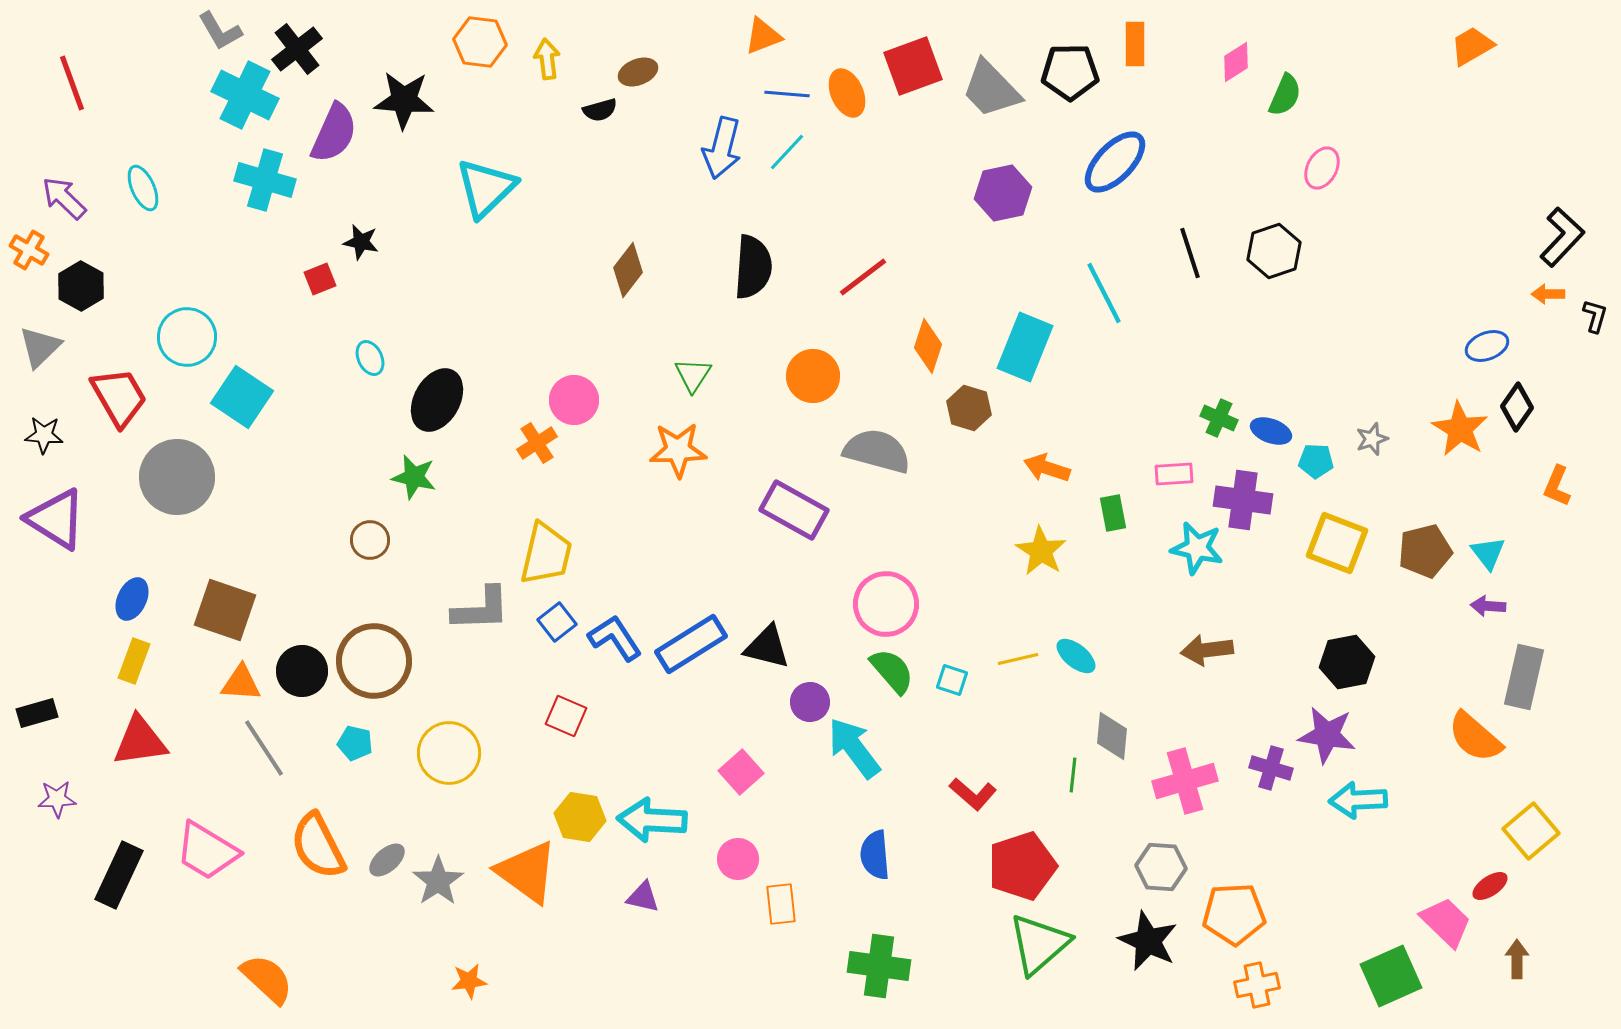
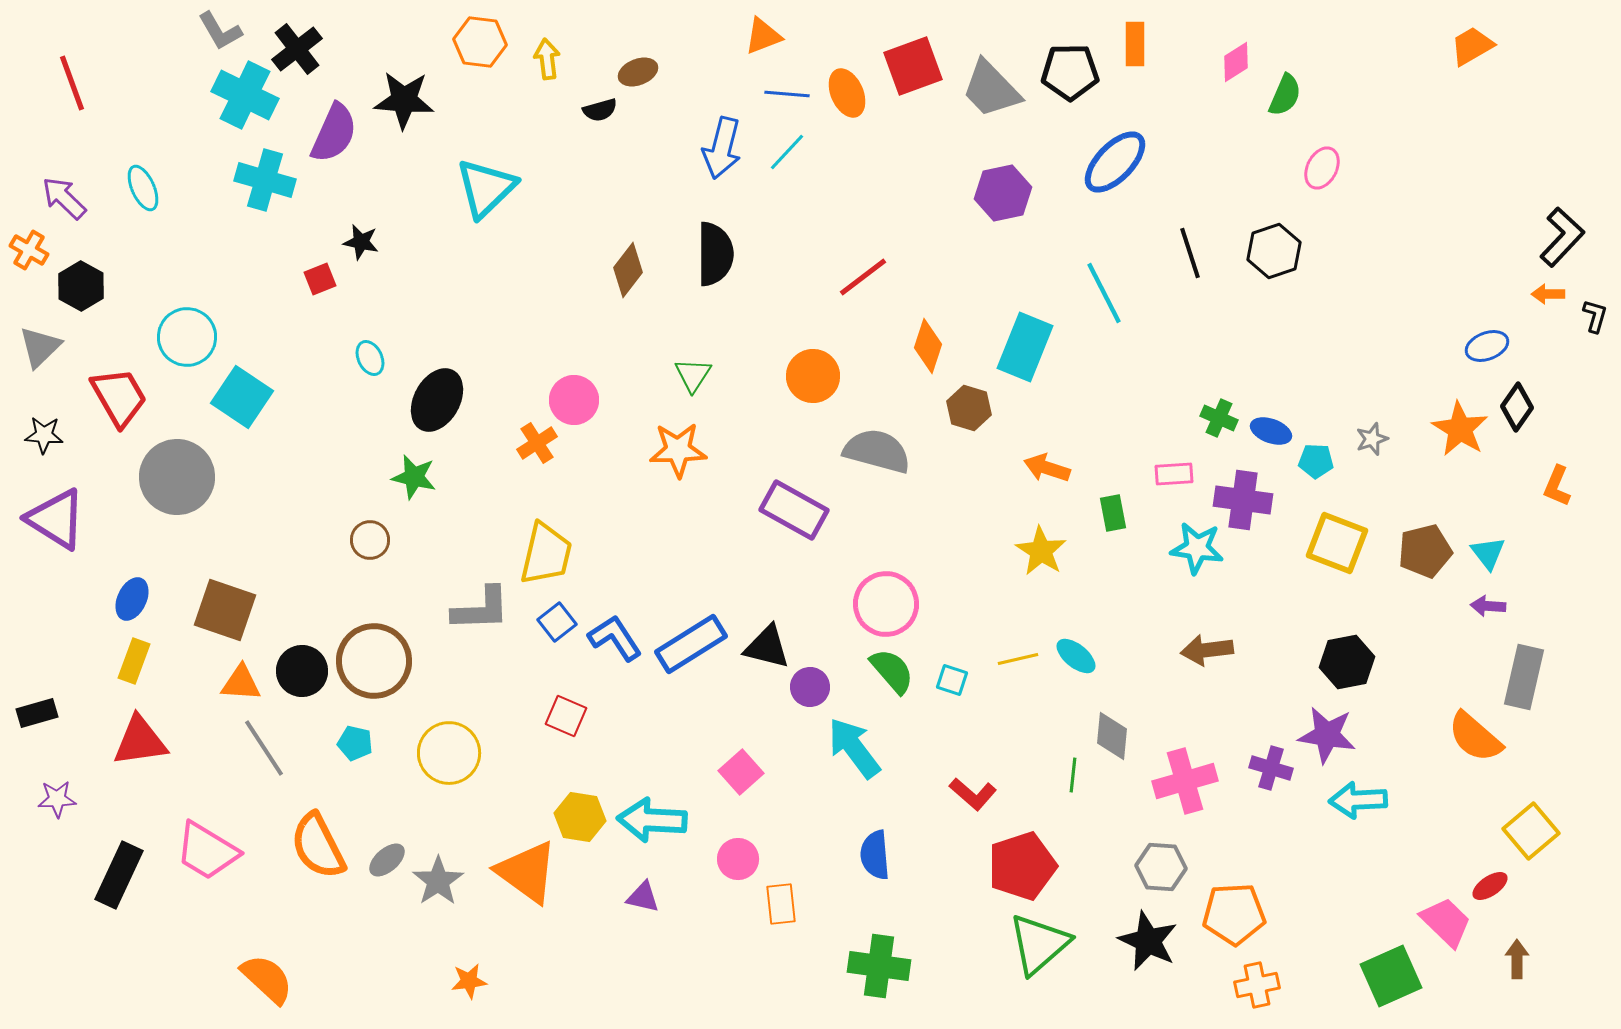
black semicircle at (753, 267): moved 38 px left, 13 px up; rotated 4 degrees counterclockwise
cyan star at (1197, 548): rotated 4 degrees counterclockwise
purple circle at (810, 702): moved 15 px up
